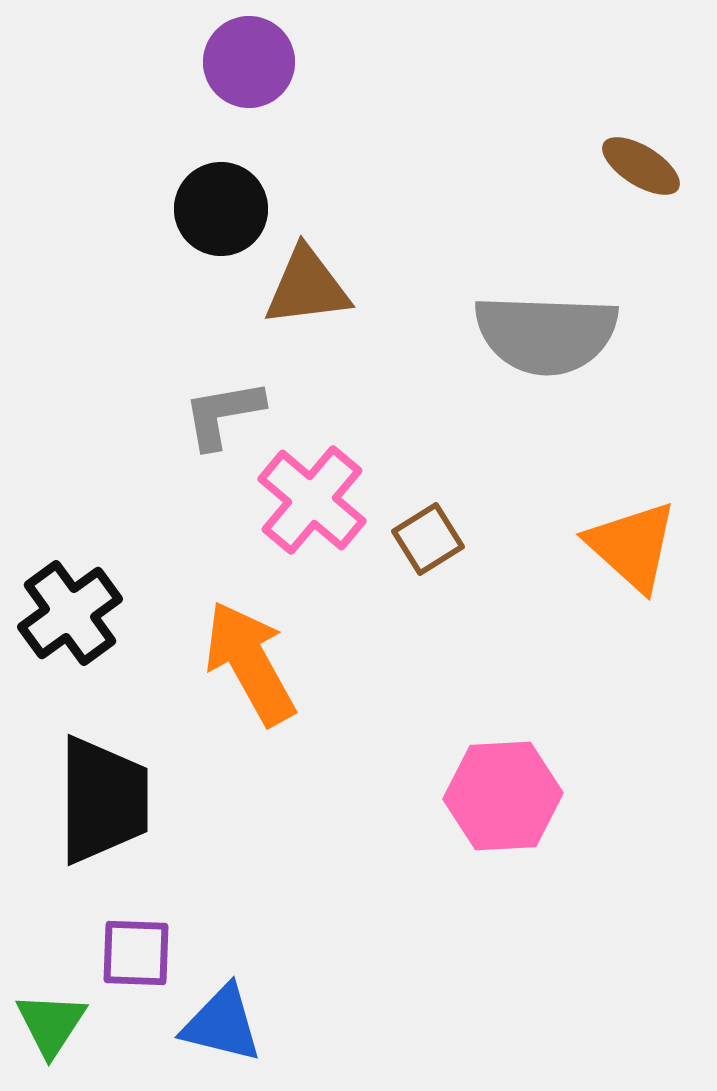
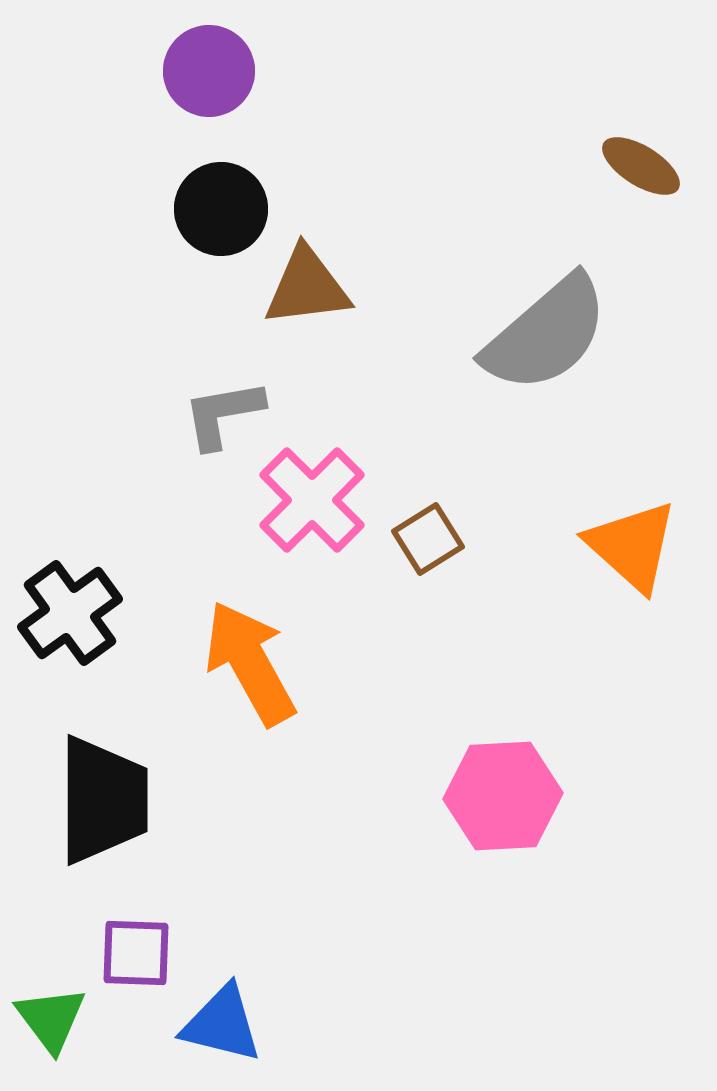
purple circle: moved 40 px left, 9 px down
gray semicircle: rotated 43 degrees counterclockwise
pink cross: rotated 5 degrees clockwise
green triangle: moved 5 px up; rotated 10 degrees counterclockwise
